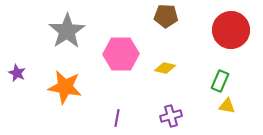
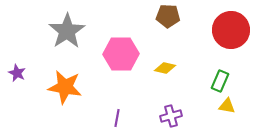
brown pentagon: moved 2 px right
